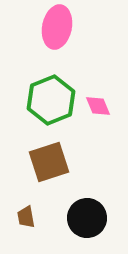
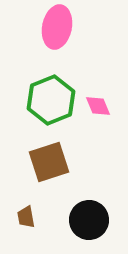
black circle: moved 2 px right, 2 px down
